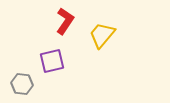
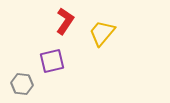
yellow trapezoid: moved 2 px up
